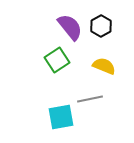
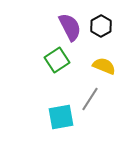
purple semicircle: rotated 12 degrees clockwise
gray line: rotated 45 degrees counterclockwise
